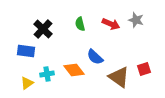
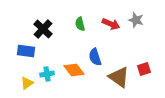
blue semicircle: rotated 30 degrees clockwise
